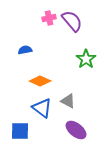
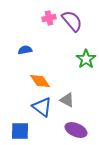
orange diamond: rotated 30 degrees clockwise
gray triangle: moved 1 px left, 1 px up
blue triangle: moved 1 px up
purple ellipse: rotated 15 degrees counterclockwise
